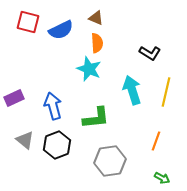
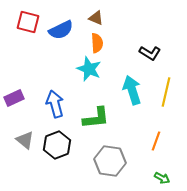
blue arrow: moved 2 px right, 2 px up
gray hexagon: rotated 16 degrees clockwise
